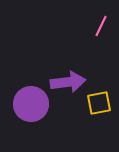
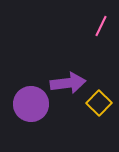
purple arrow: moved 1 px down
yellow square: rotated 35 degrees counterclockwise
